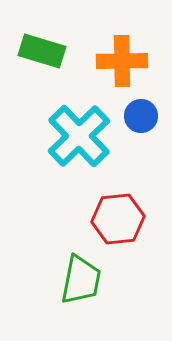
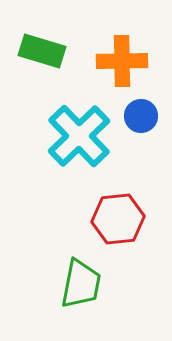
green trapezoid: moved 4 px down
